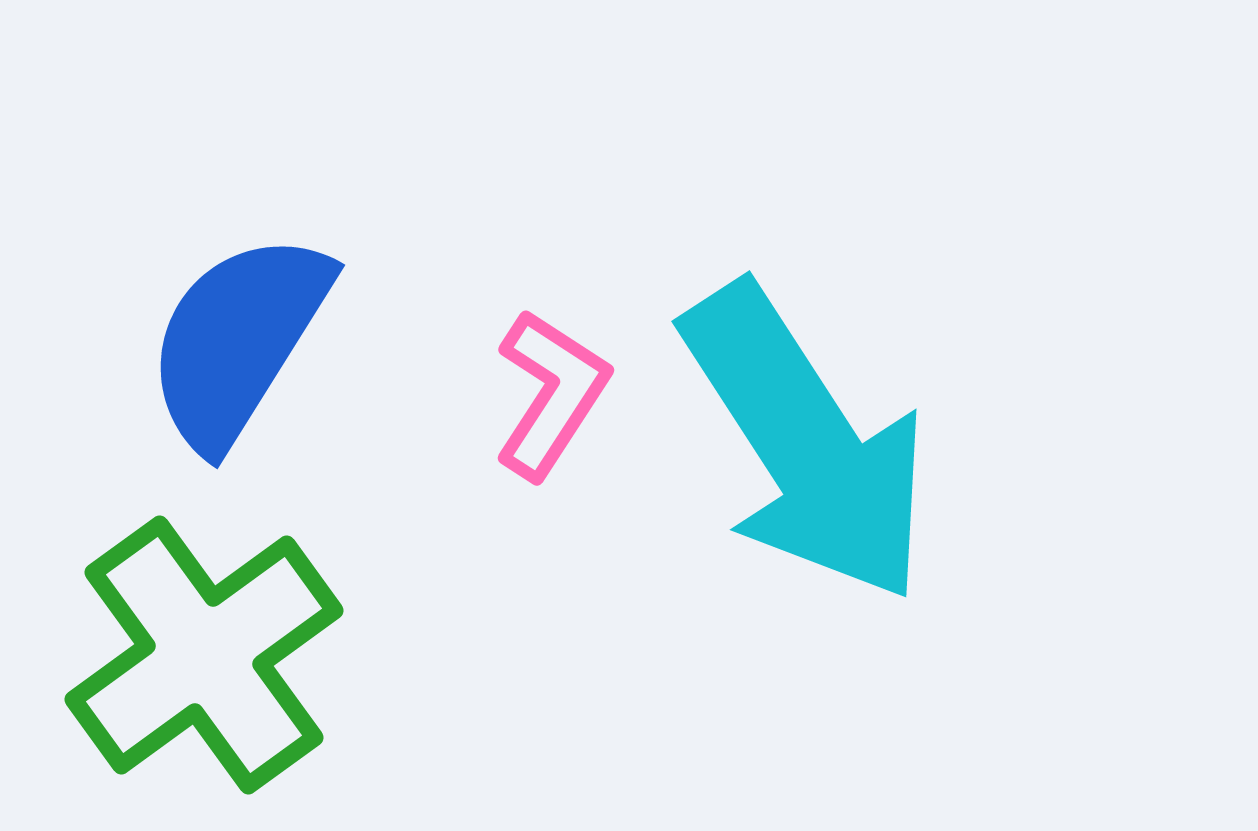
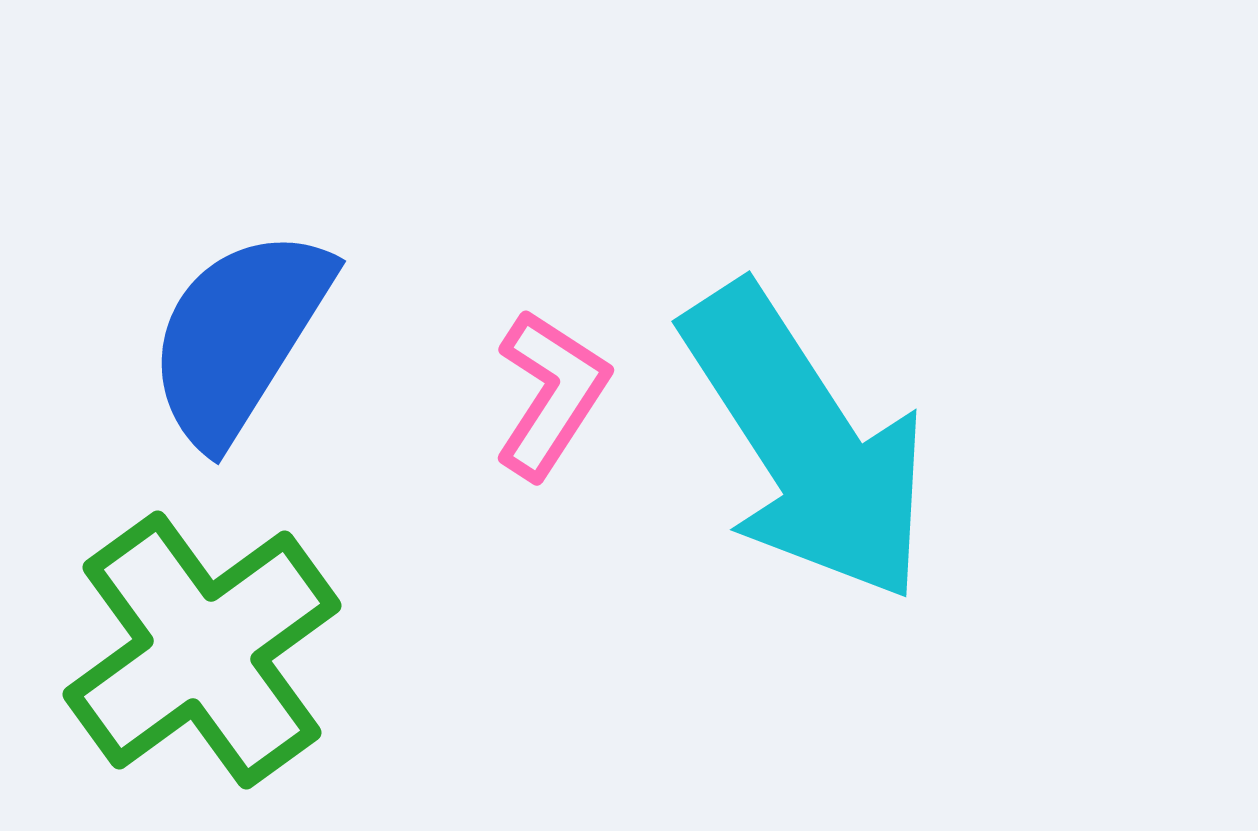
blue semicircle: moved 1 px right, 4 px up
green cross: moved 2 px left, 5 px up
